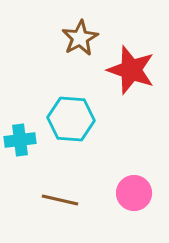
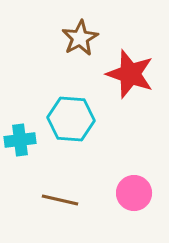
red star: moved 1 px left, 4 px down
